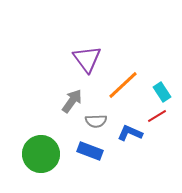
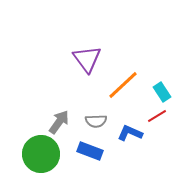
gray arrow: moved 13 px left, 21 px down
